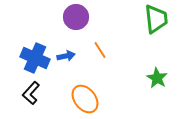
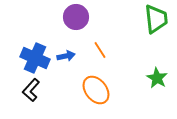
black L-shape: moved 3 px up
orange ellipse: moved 11 px right, 9 px up
